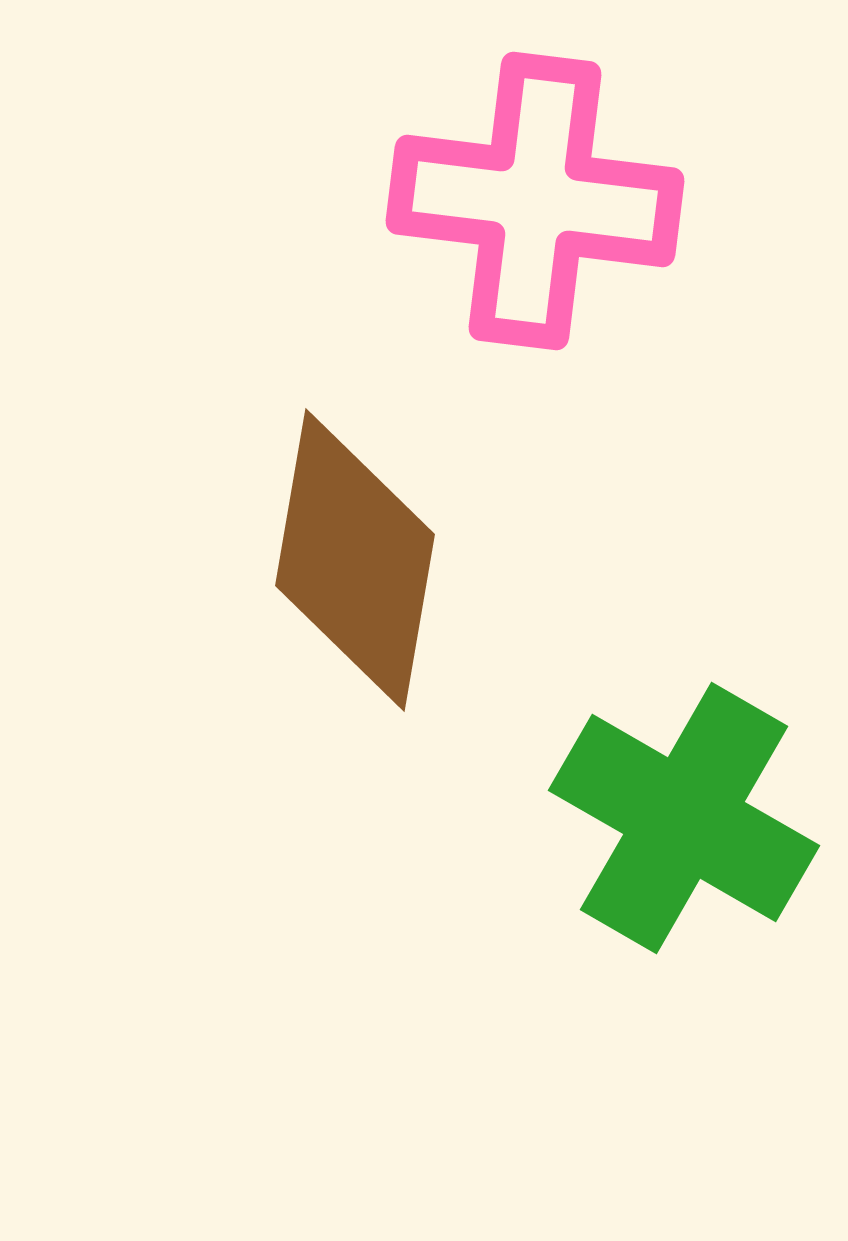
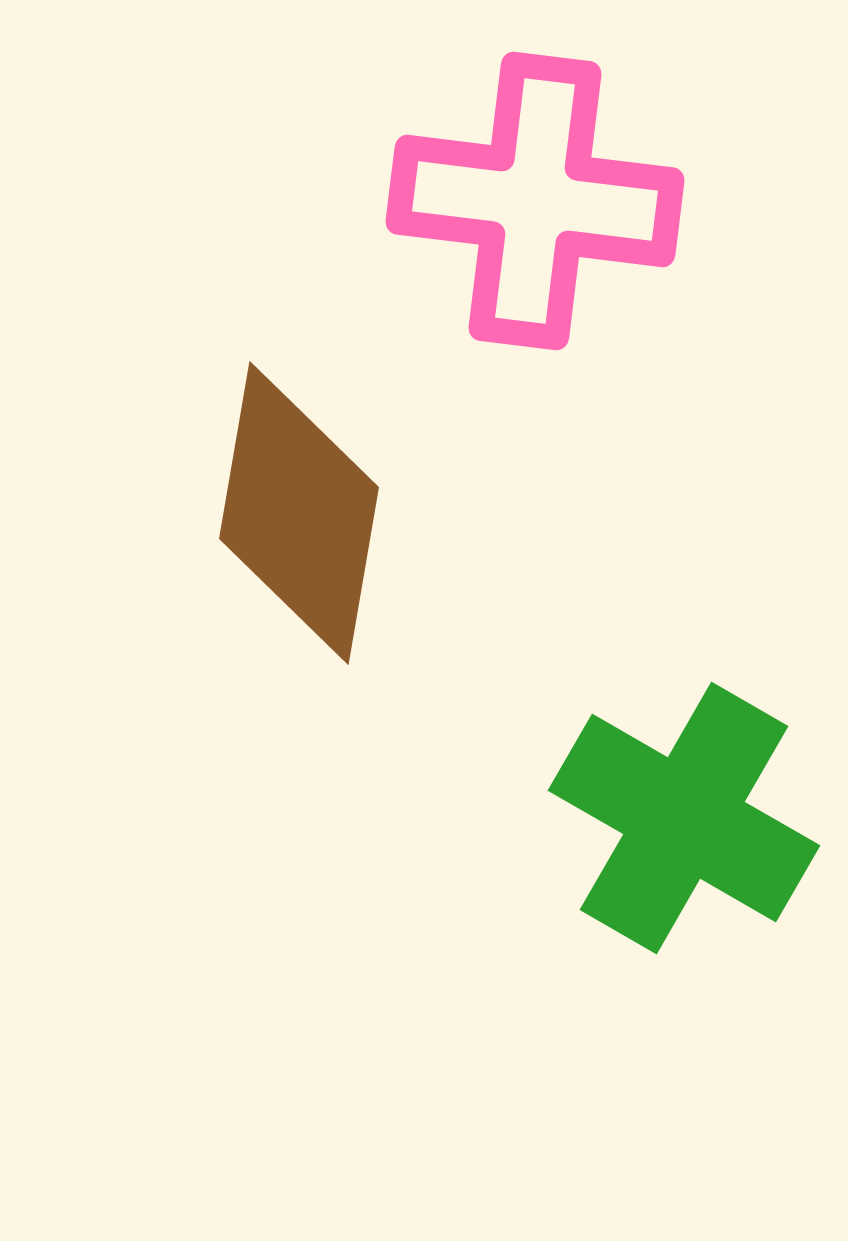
brown diamond: moved 56 px left, 47 px up
